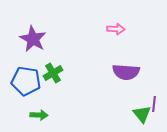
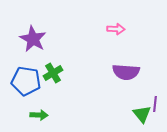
purple line: moved 1 px right
